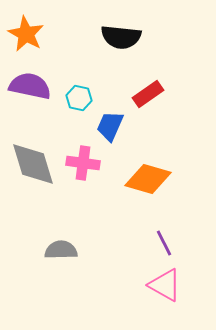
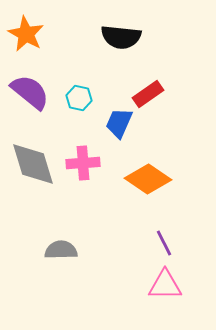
purple semicircle: moved 6 px down; rotated 27 degrees clockwise
blue trapezoid: moved 9 px right, 3 px up
pink cross: rotated 12 degrees counterclockwise
orange diamond: rotated 18 degrees clockwise
pink triangle: rotated 30 degrees counterclockwise
